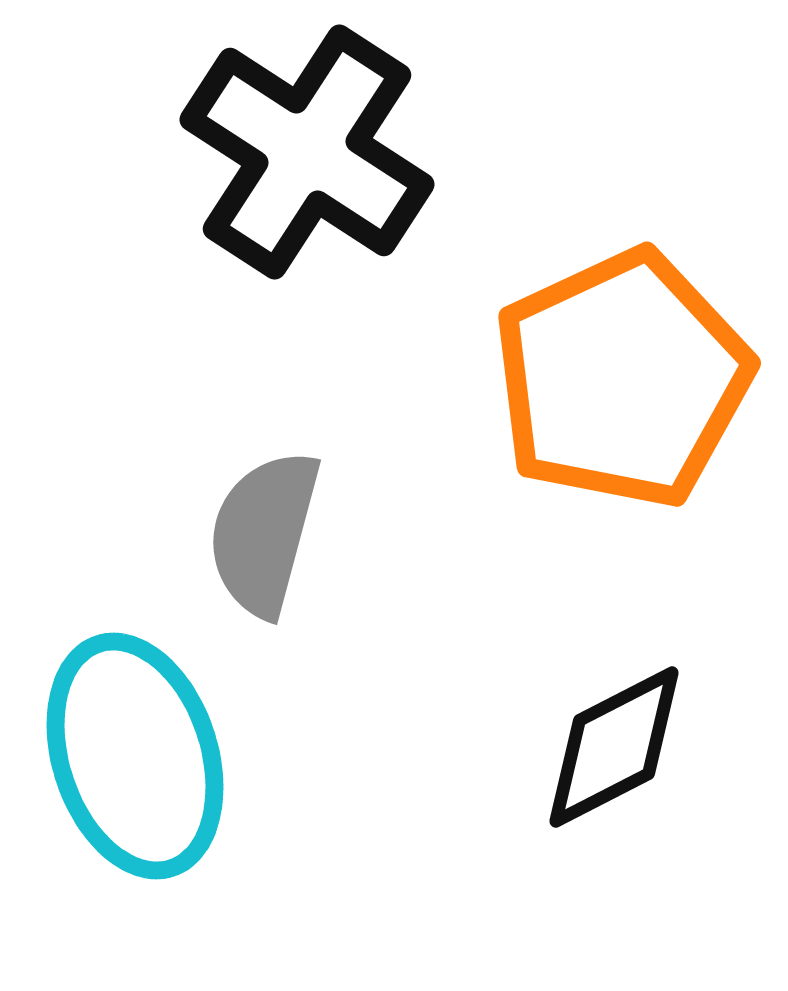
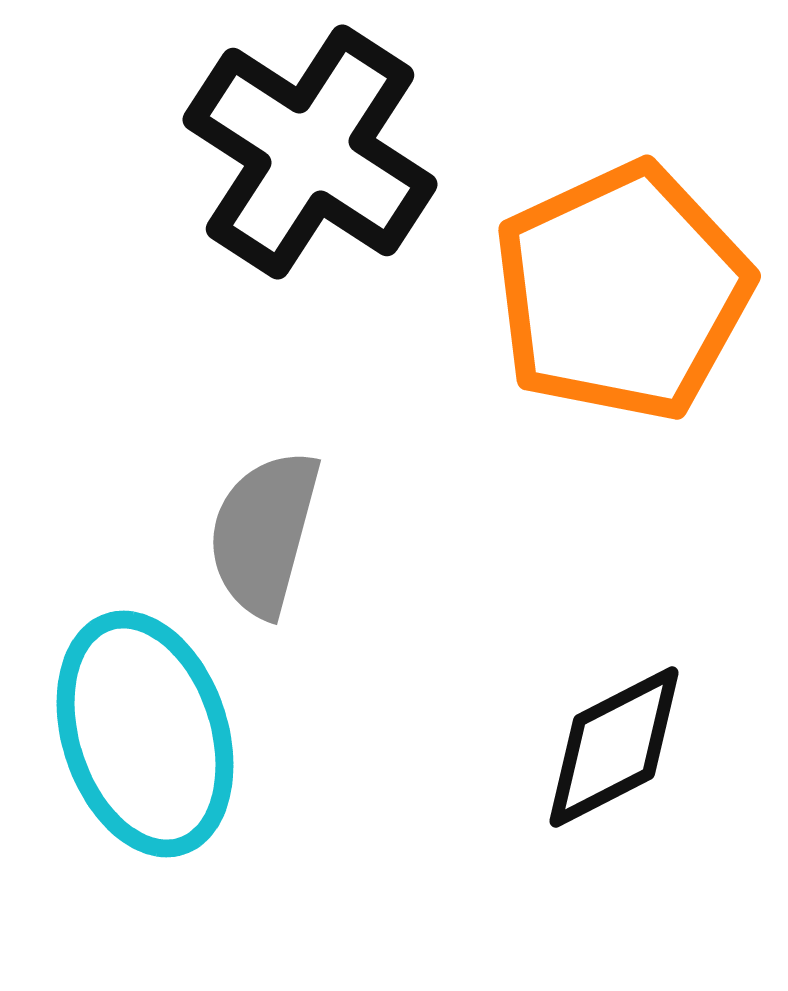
black cross: moved 3 px right
orange pentagon: moved 87 px up
cyan ellipse: moved 10 px right, 22 px up
